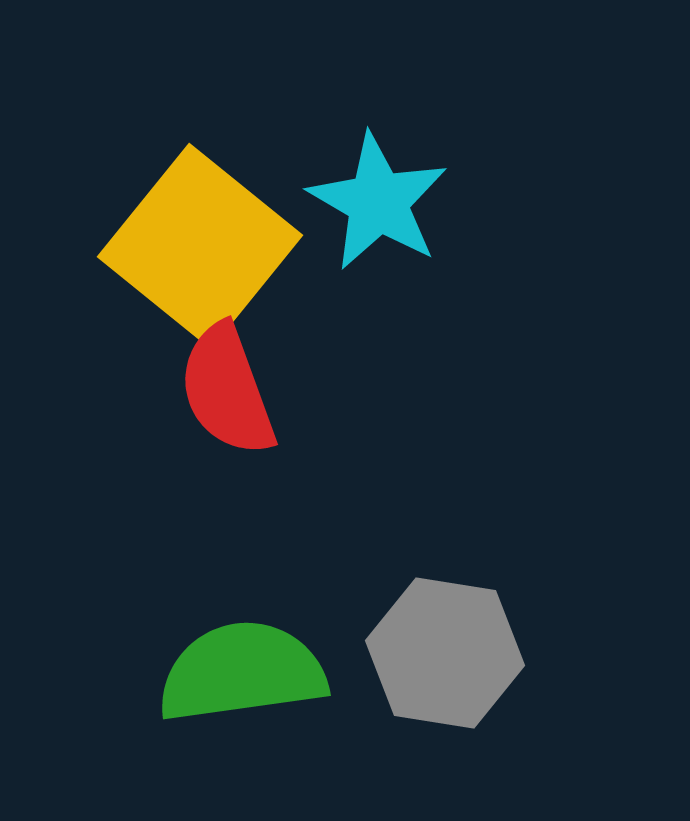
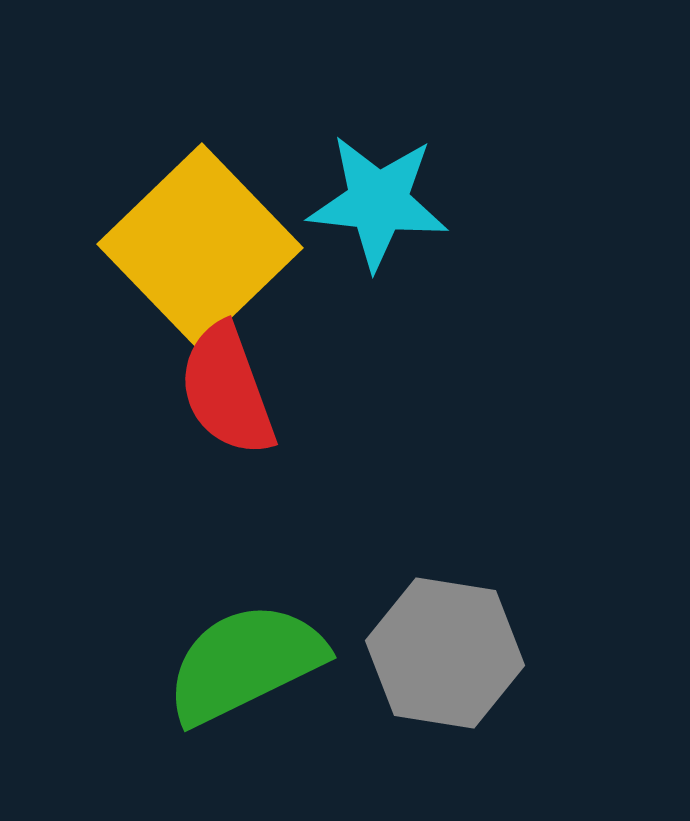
cyan star: rotated 24 degrees counterclockwise
yellow square: rotated 7 degrees clockwise
green semicircle: moved 3 px right, 9 px up; rotated 18 degrees counterclockwise
